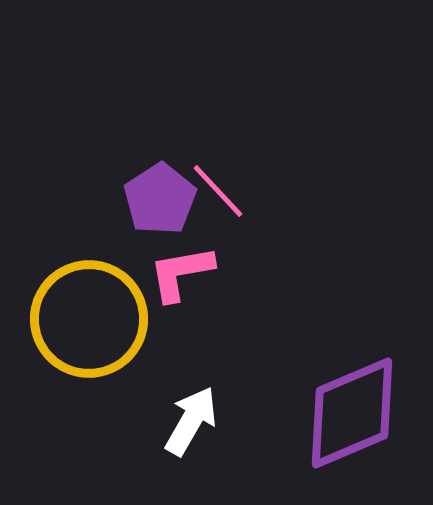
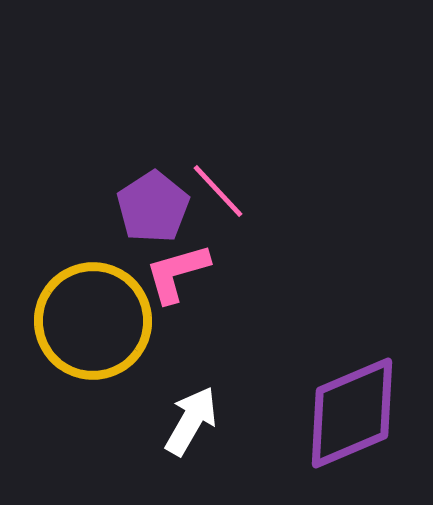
purple pentagon: moved 7 px left, 8 px down
pink L-shape: moved 4 px left; rotated 6 degrees counterclockwise
yellow circle: moved 4 px right, 2 px down
